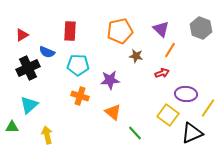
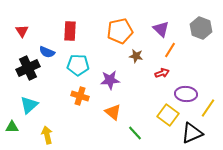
red triangle: moved 4 px up; rotated 32 degrees counterclockwise
